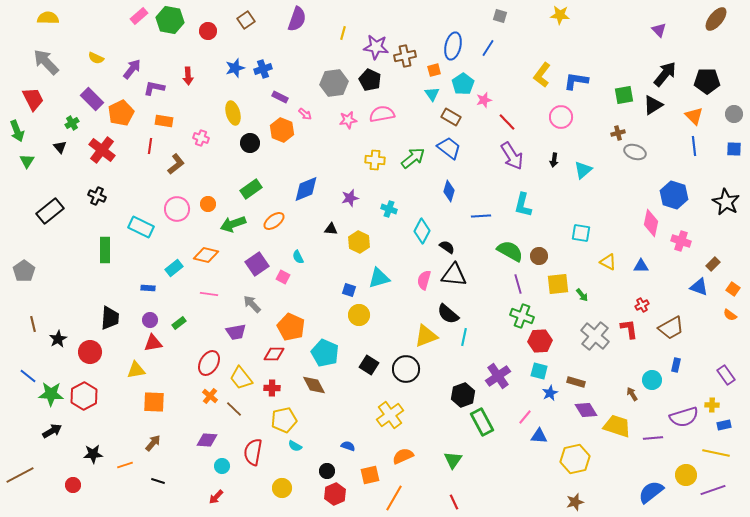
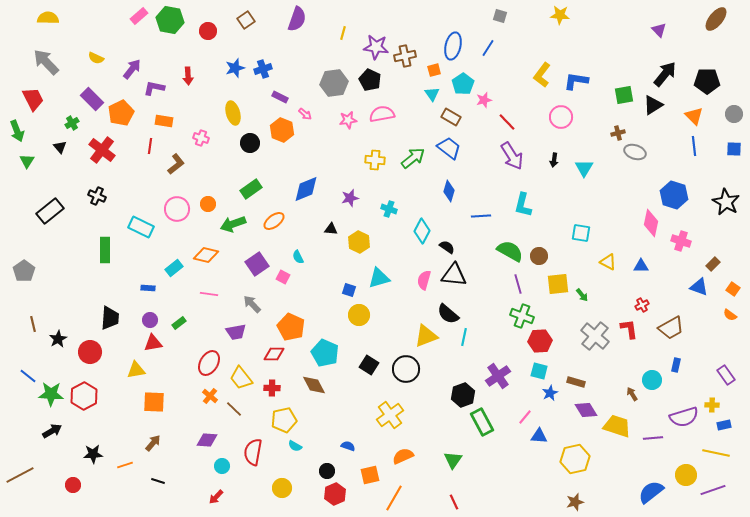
cyan triangle at (583, 170): moved 1 px right, 2 px up; rotated 18 degrees counterclockwise
